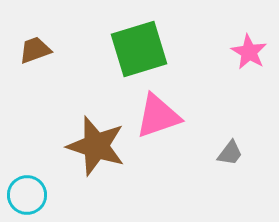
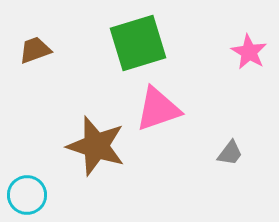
green square: moved 1 px left, 6 px up
pink triangle: moved 7 px up
